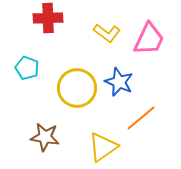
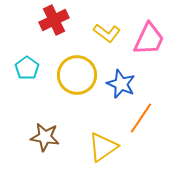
red cross: moved 6 px right, 2 px down; rotated 24 degrees counterclockwise
cyan pentagon: rotated 15 degrees clockwise
blue star: moved 2 px right, 2 px down
yellow circle: moved 13 px up
orange line: rotated 16 degrees counterclockwise
